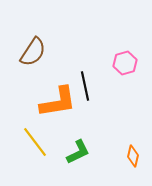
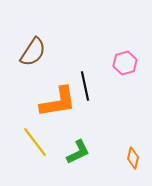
orange diamond: moved 2 px down
